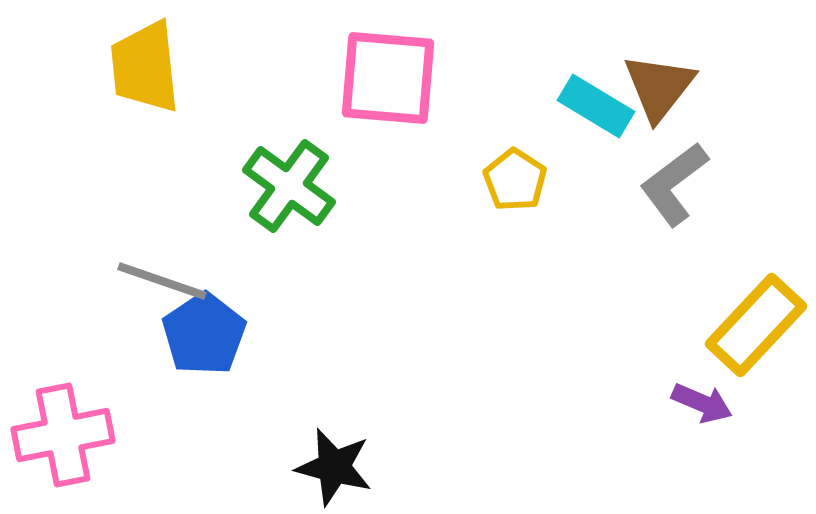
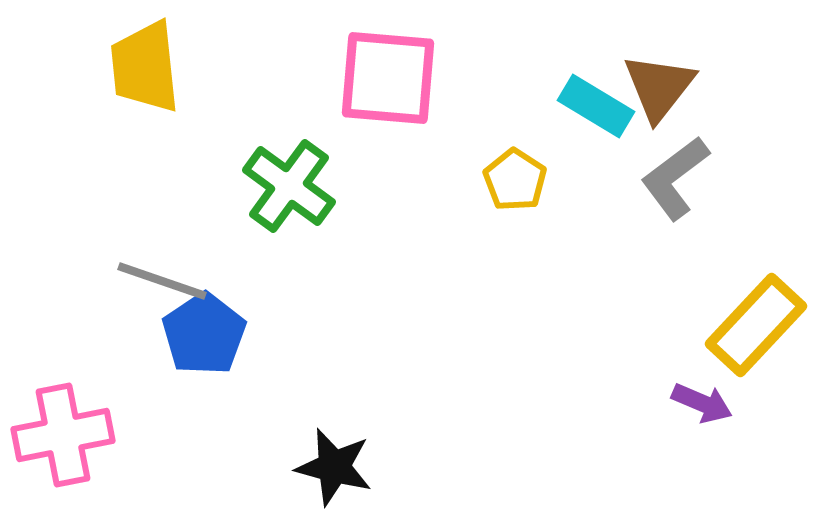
gray L-shape: moved 1 px right, 6 px up
